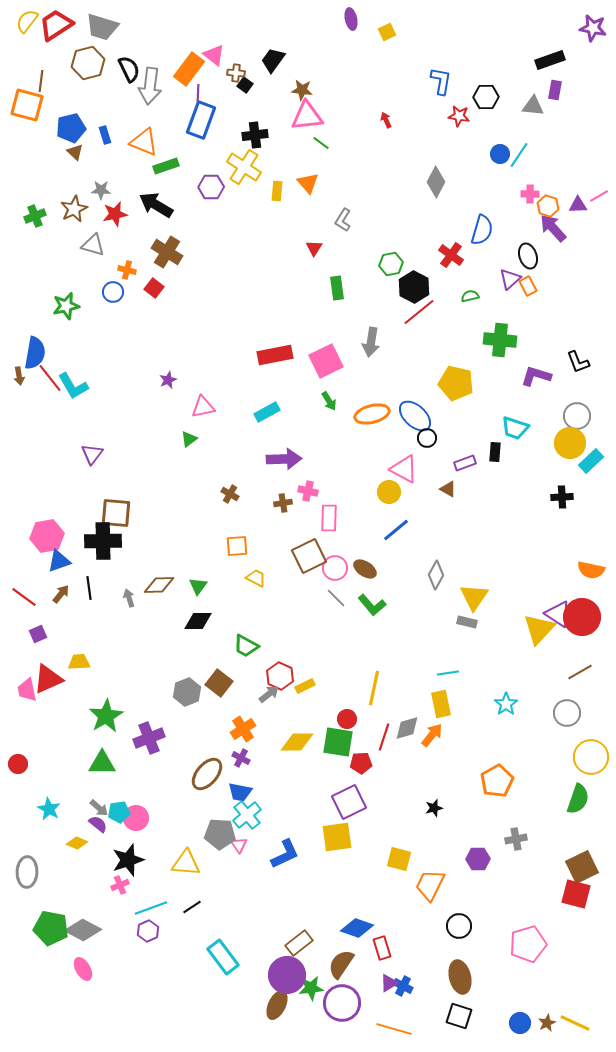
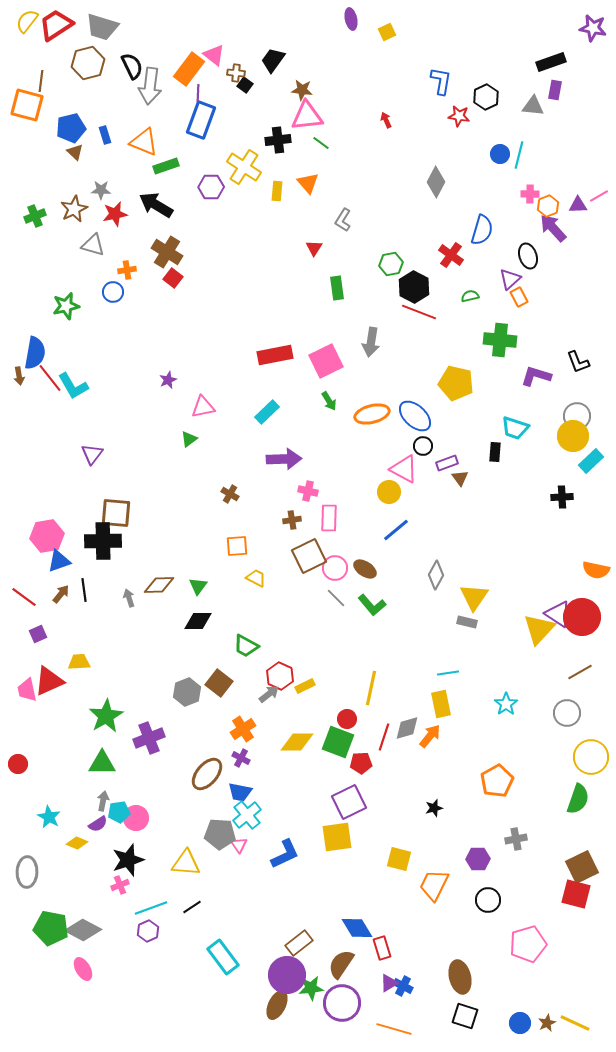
black rectangle at (550, 60): moved 1 px right, 2 px down
black semicircle at (129, 69): moved 3 px right, 3 px up
black hexagon at (486, 97): rotated 25 degrees counterclockwise
black cross at (255, 135): moved 23 px right, 5 px down
cyan line at (519, 155): rotated 20 degrees counterclockwise
orange hexagon at (548, 206): rotated 20 degrees clockwise
orange cross at (127, 270): rotated 24 degrees counterclockwise
orange rectangle at (528, 286): moved 9 px left, 11 px down
red square at (154, 288): moved 19 px right, 10 px up
red line at (419, 312): rotated 60 degrees clockwise
cyan rectangle at (267, 412): rotated 15 degrees counterclockwise
black circle at (427, 438): moved 4 px left, 8 px down
yellow circle at (570, 443): moved 3 px right, 7 px up
purple rectangle at (465, 463): moved 18 px left
brown triangle at (448, 489): moved 12 px right, 11 px up; rotated 24 degrees clockwise
brown cross at (283, 503): moved 9 px right, 17 px down
orange semicircle at (591, 570): moved 5 px right
black line at (89, 588): moved 5 px left, 2 px down
red triangle at (48, 679): moved 1 px right, 2 px down
yellow line at (374, 688): moved 3 px left
orange arrow at (432, 735): moved 2 px left, 1 px down
green square at (338, 742): rotated 12 degrees clockwise
gray arrow at (99, 808): moved 4 px right, 7 px up; rotated 120 degrees counterclockwise
cyan star at (49, 809): moved 8 px down
purple semicircle at (98, 824): rotated 108 degrees clockwise
orange trapezoid at (430, 885): moved 4 px right
black circle at (459, 926): moved 29 px right, 26 px up
blue diamond at (357, 928): rotated 40 degrees clockwise
black square at (459, 1016): moved 6 px right
